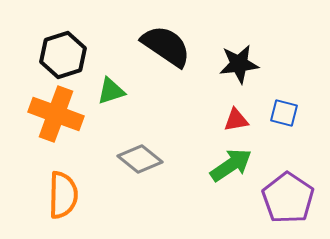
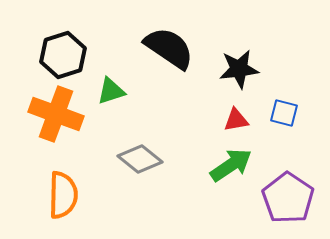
black semicircle: moved 3 px right, 2 px down
black star: moved 5 px down
